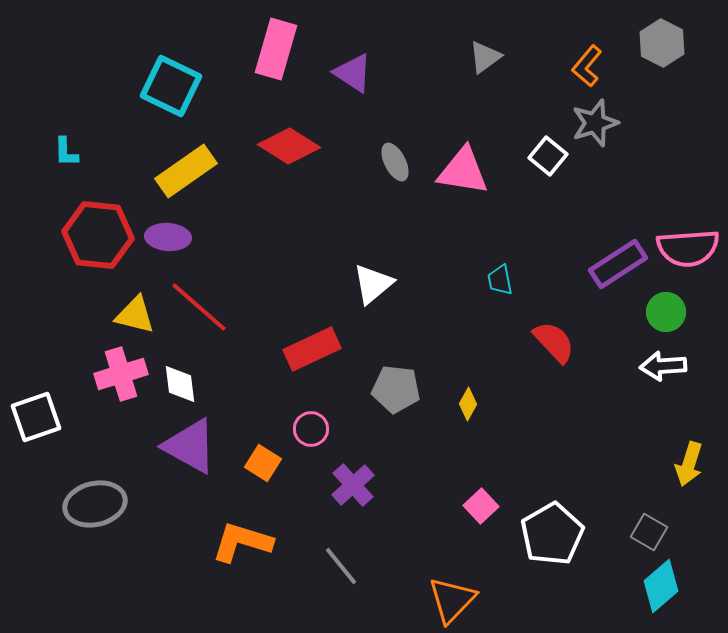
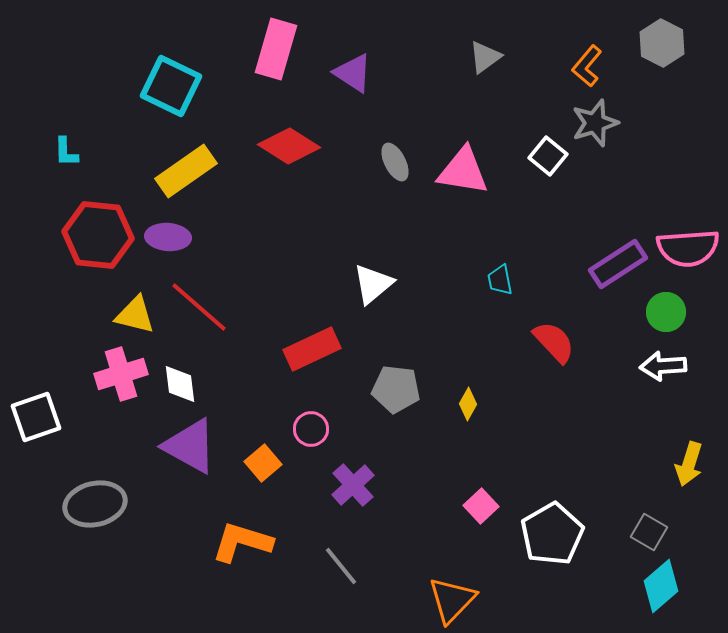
orange square at (263, 463): rotated 18 degrees clockwise
